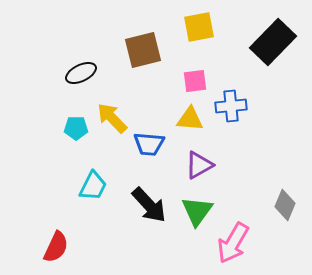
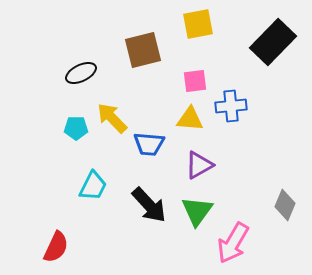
yellow square: moved 1 px left, 3 px up
